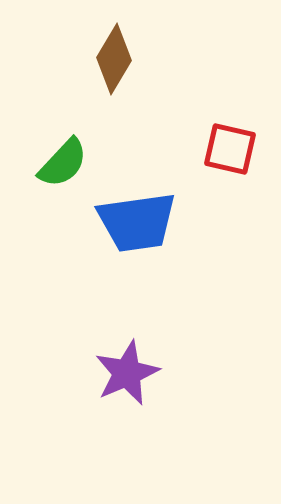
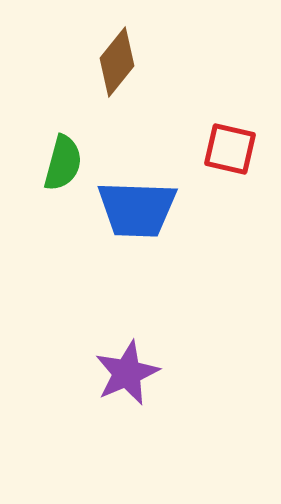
brown diamond: moved 3 px right, 3 px down; rotated 8 degrees clockwise
green semicircle: rotated 28 degrees counterclockwise
blue trapezoid: moved 13 px up; rotated 10 degrees clockwise
